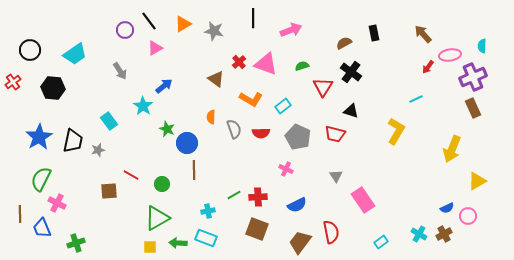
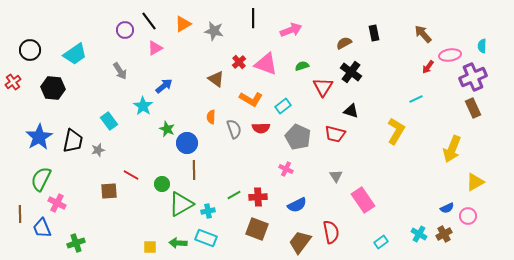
red semicircle at (261, 133): moved 5 px up
yellow triangle at (477, 181): moved 2 px left, 1 px down
green triangle at (157, 218): moved 24 px right, 14 px up
